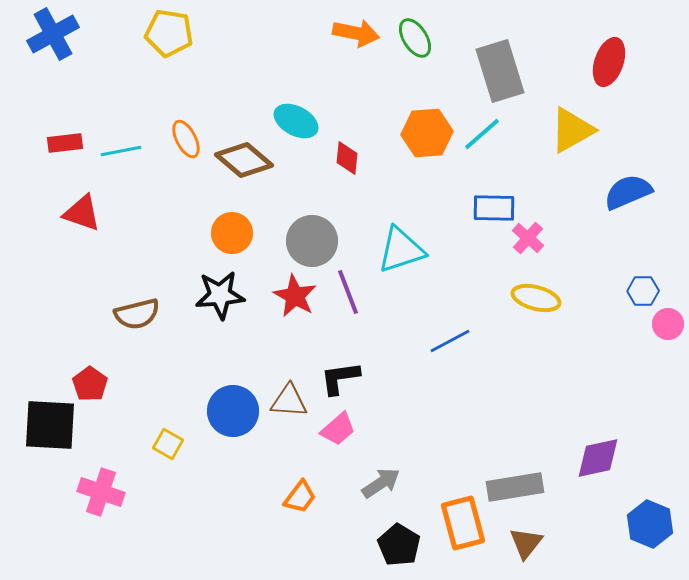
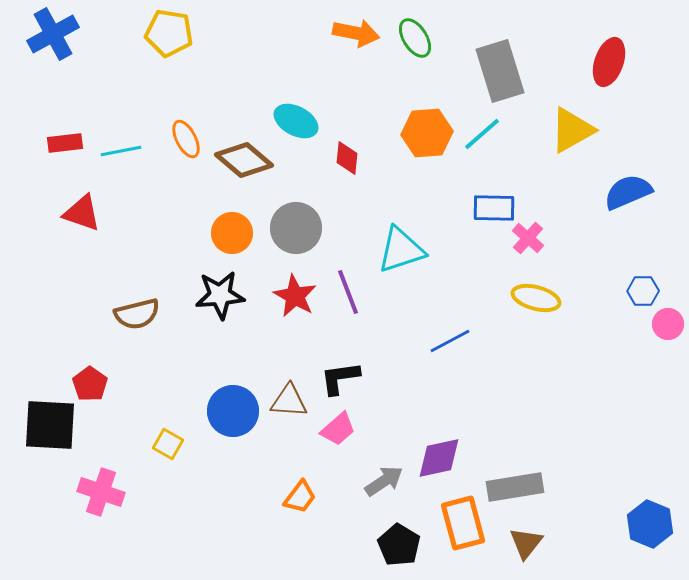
gray circle at (312, 241): moved 16 px left, 13 px up
purple diamond at (598, 458): moved 159 px left
gray arrow at (381, 483): moved 3 px right, 2 px up
